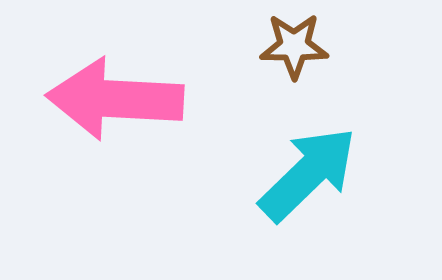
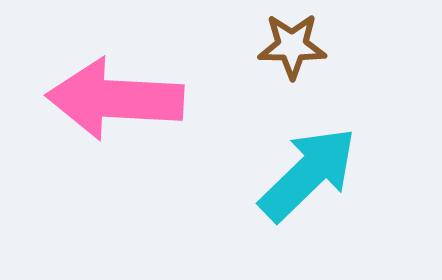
brown star: moved 2 px left
